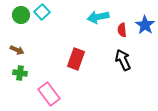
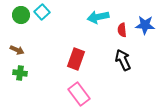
blue star: rotated 30 degrees counterclockwise
pink rectangle: moved 30 px right
